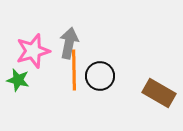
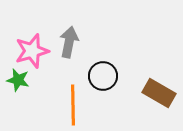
gray arrow: moved 1 px up
pink star: moved 1 px left
orange line: moved 1 px left, 35 px down
black circle: moved 3 px right
